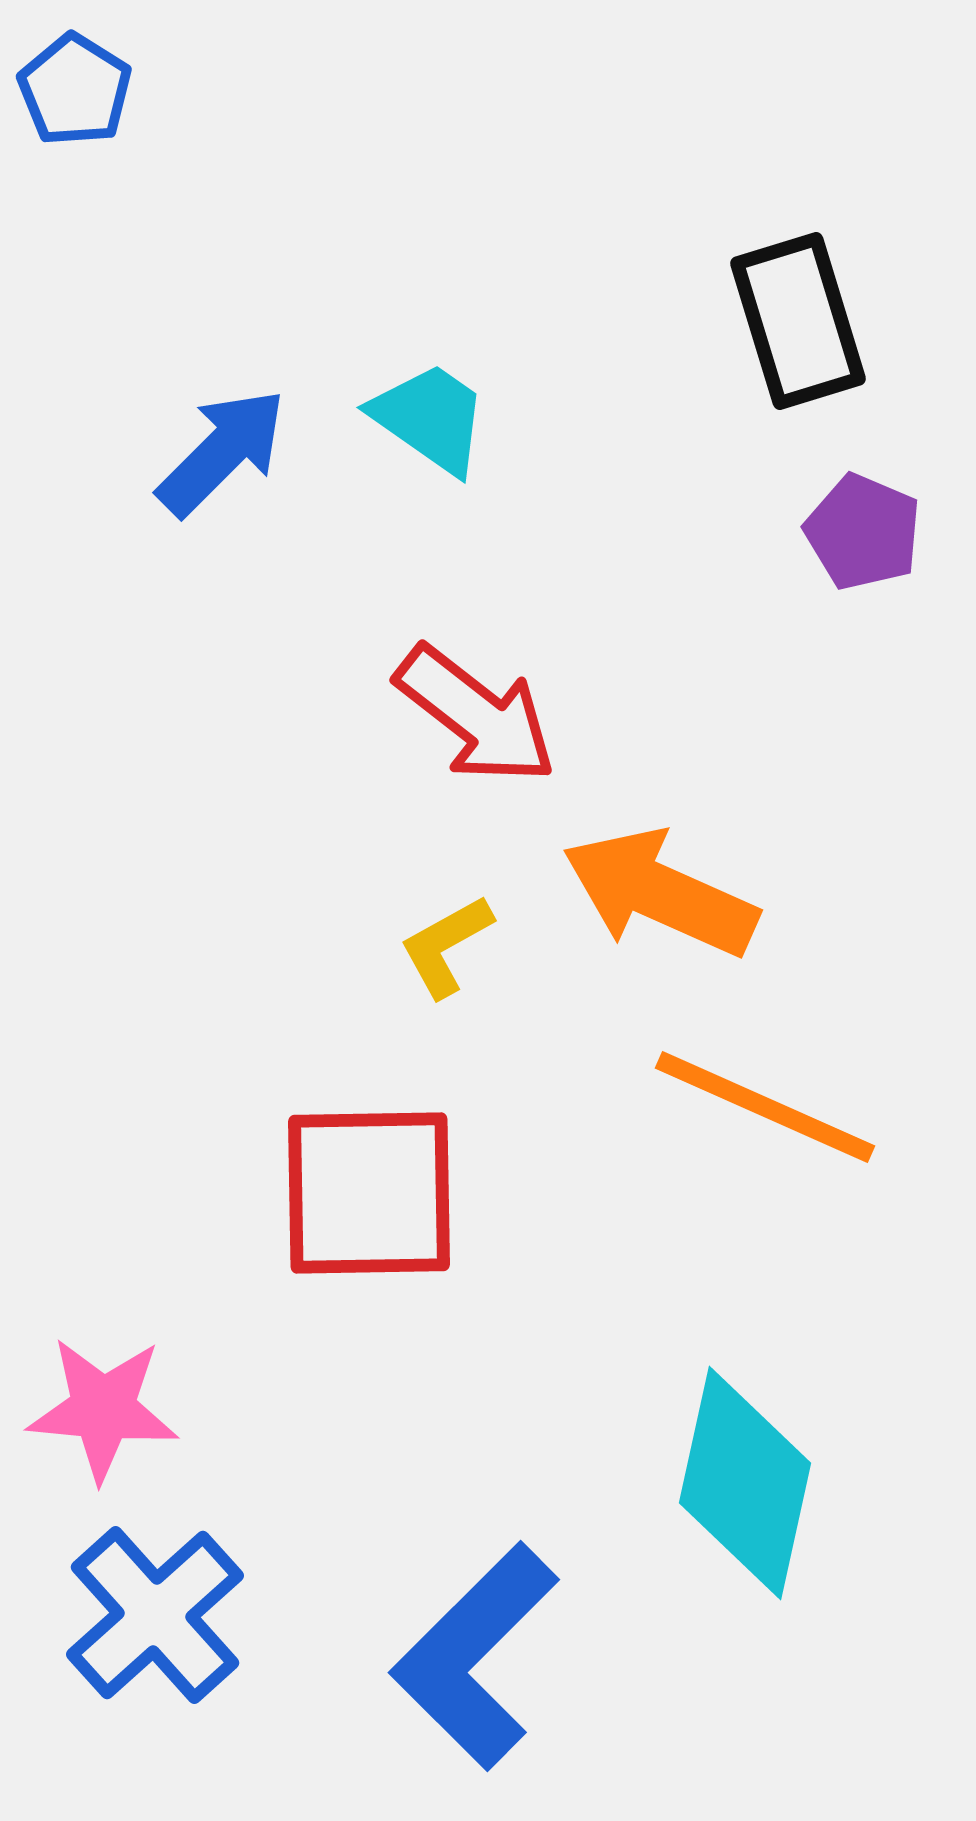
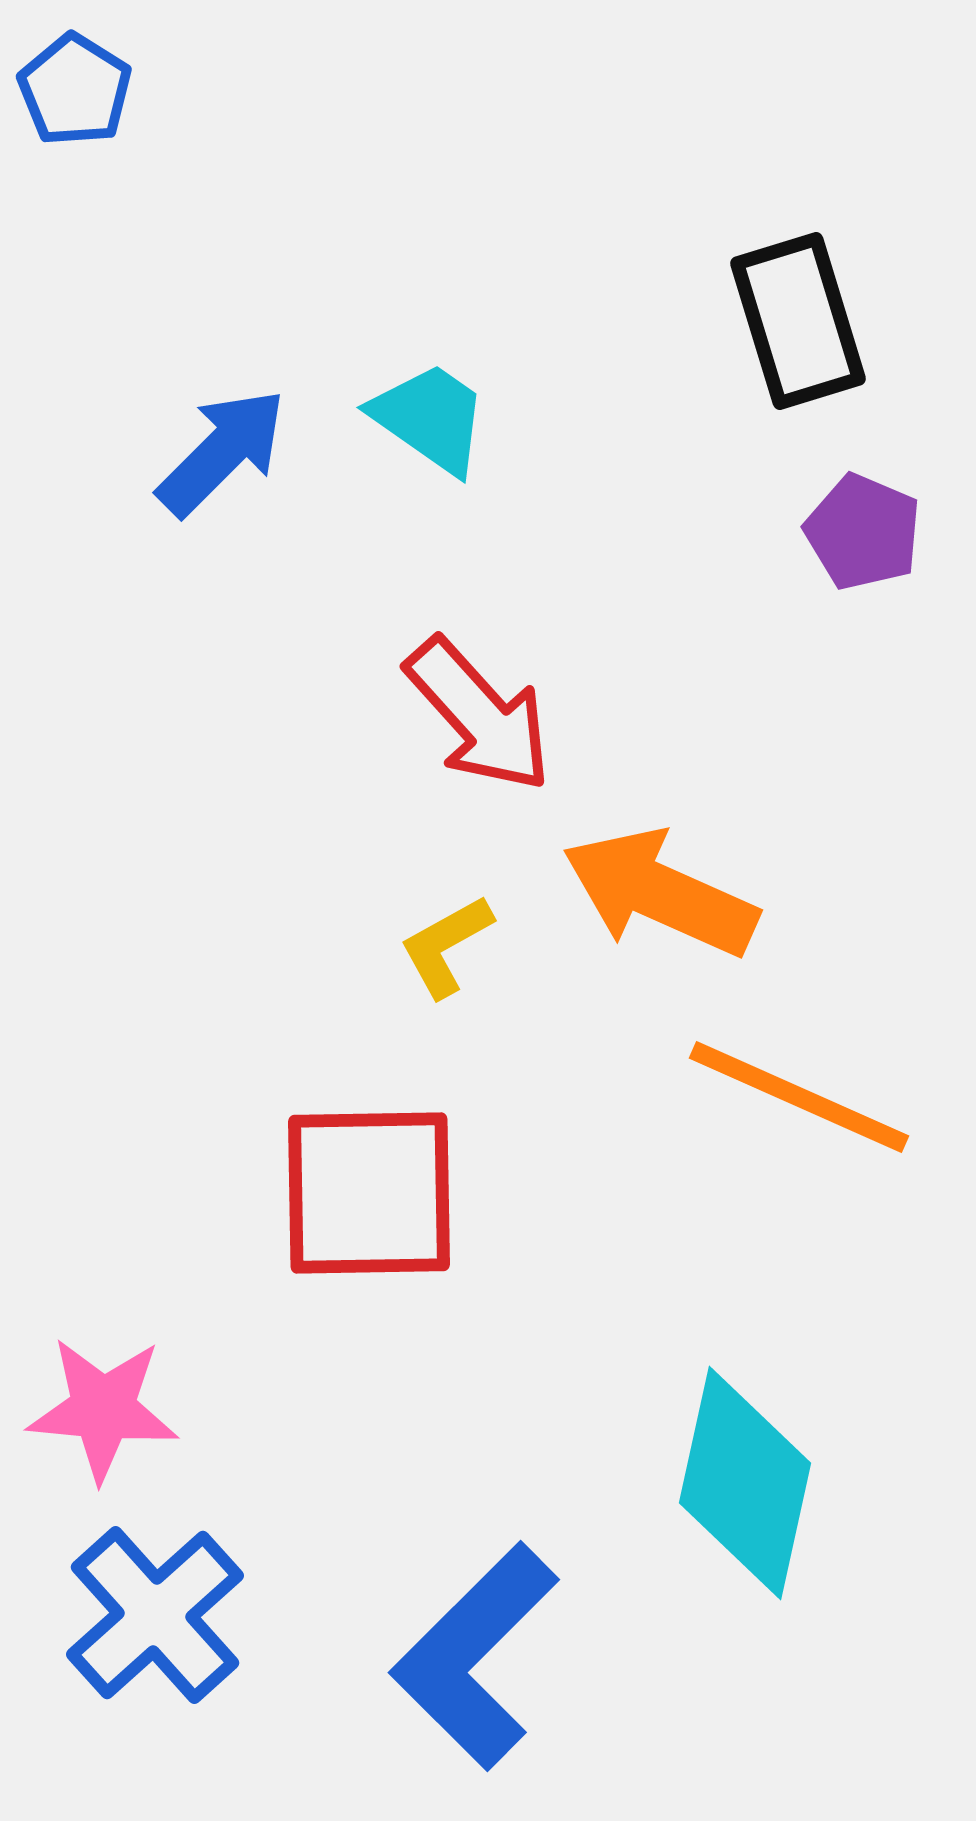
red arrow: moved 3 px right; rotated 10 degrees clockwise
orange line: moved 34 px right, 10 px up
